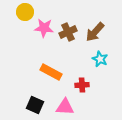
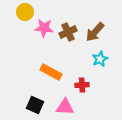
cyan star: rotated 21 degrees clockwise
